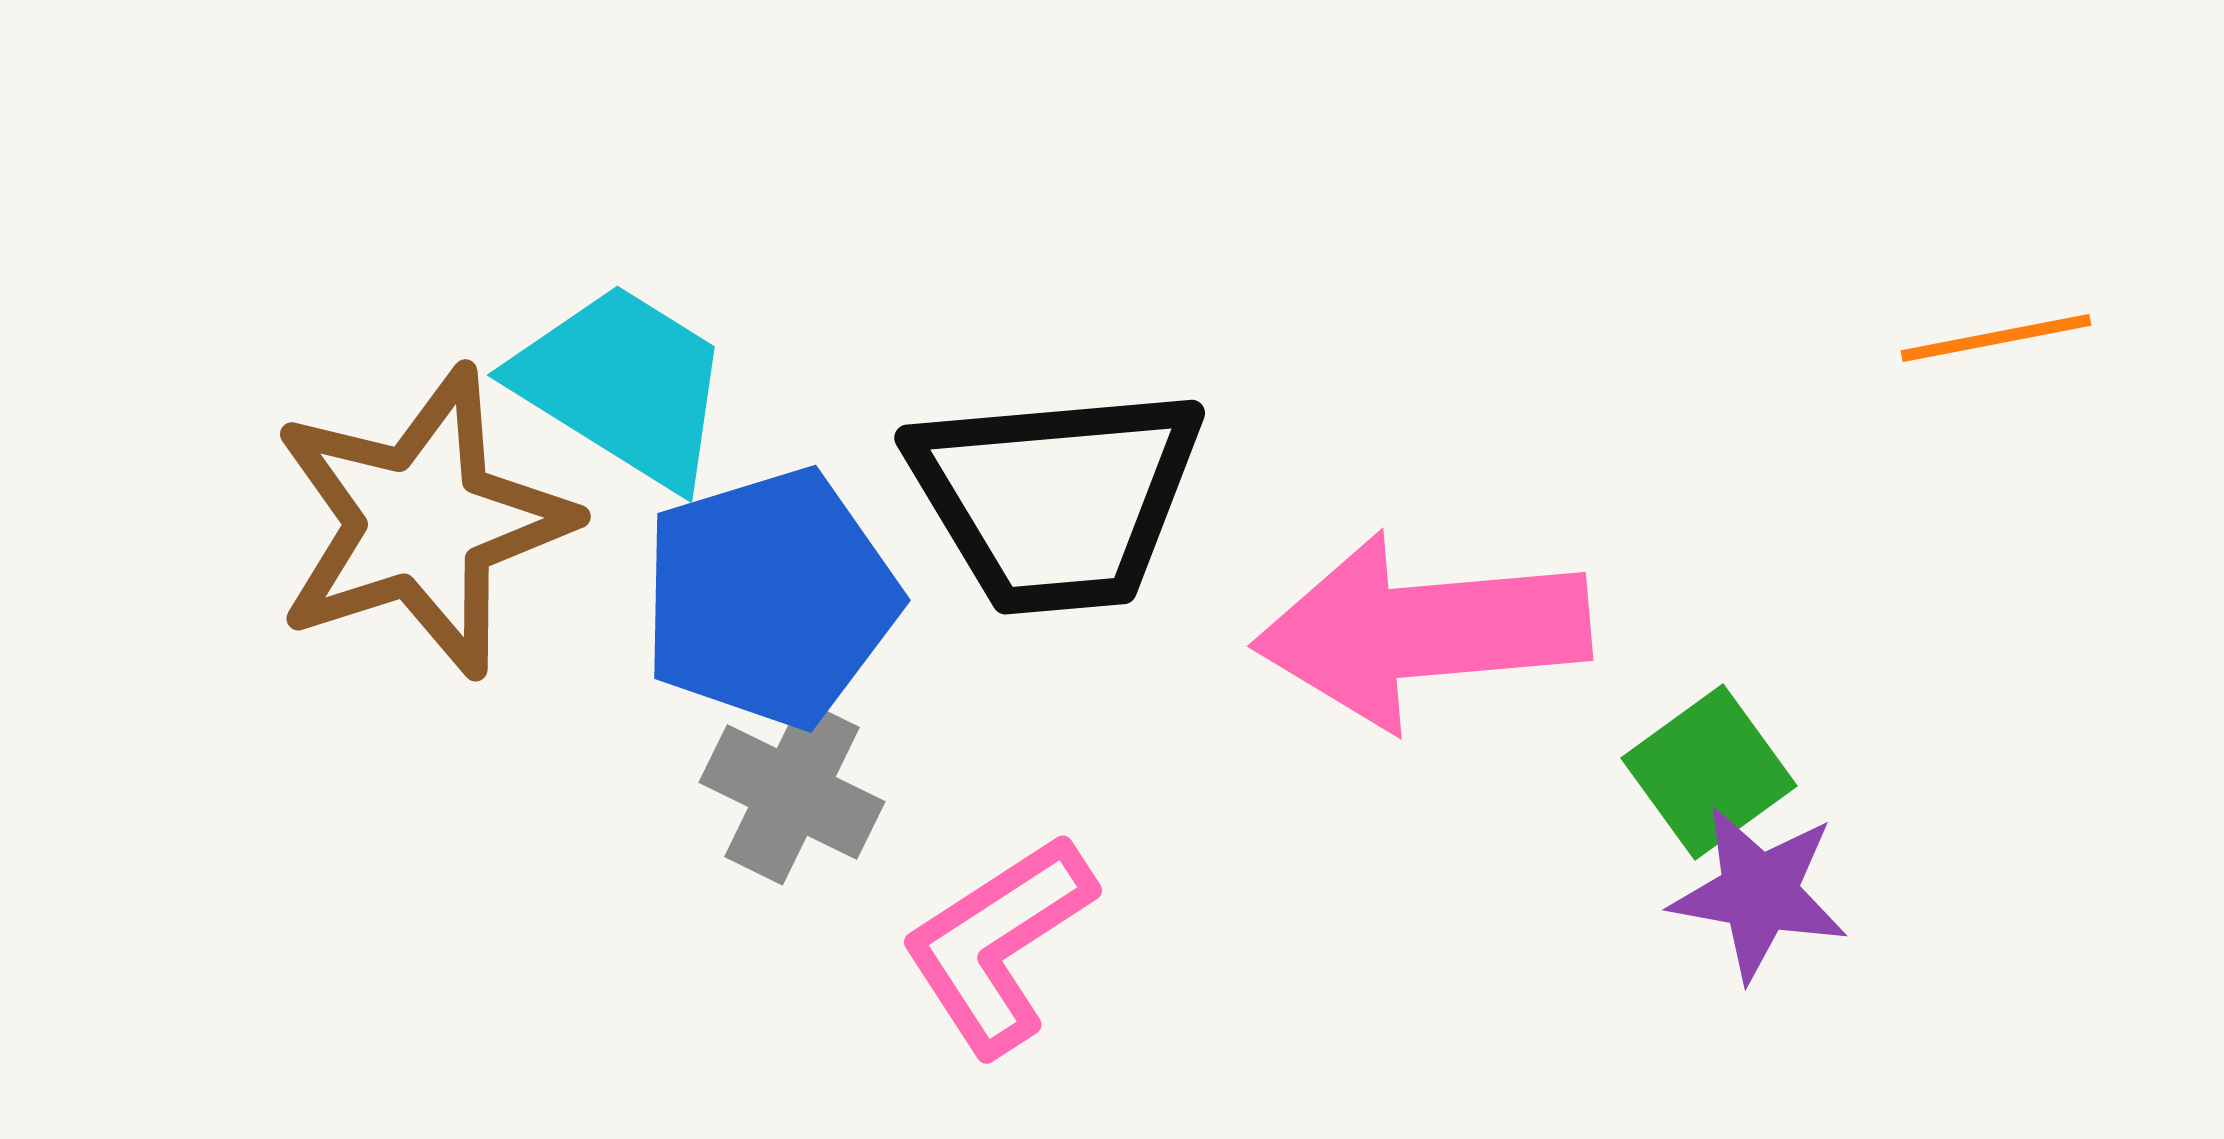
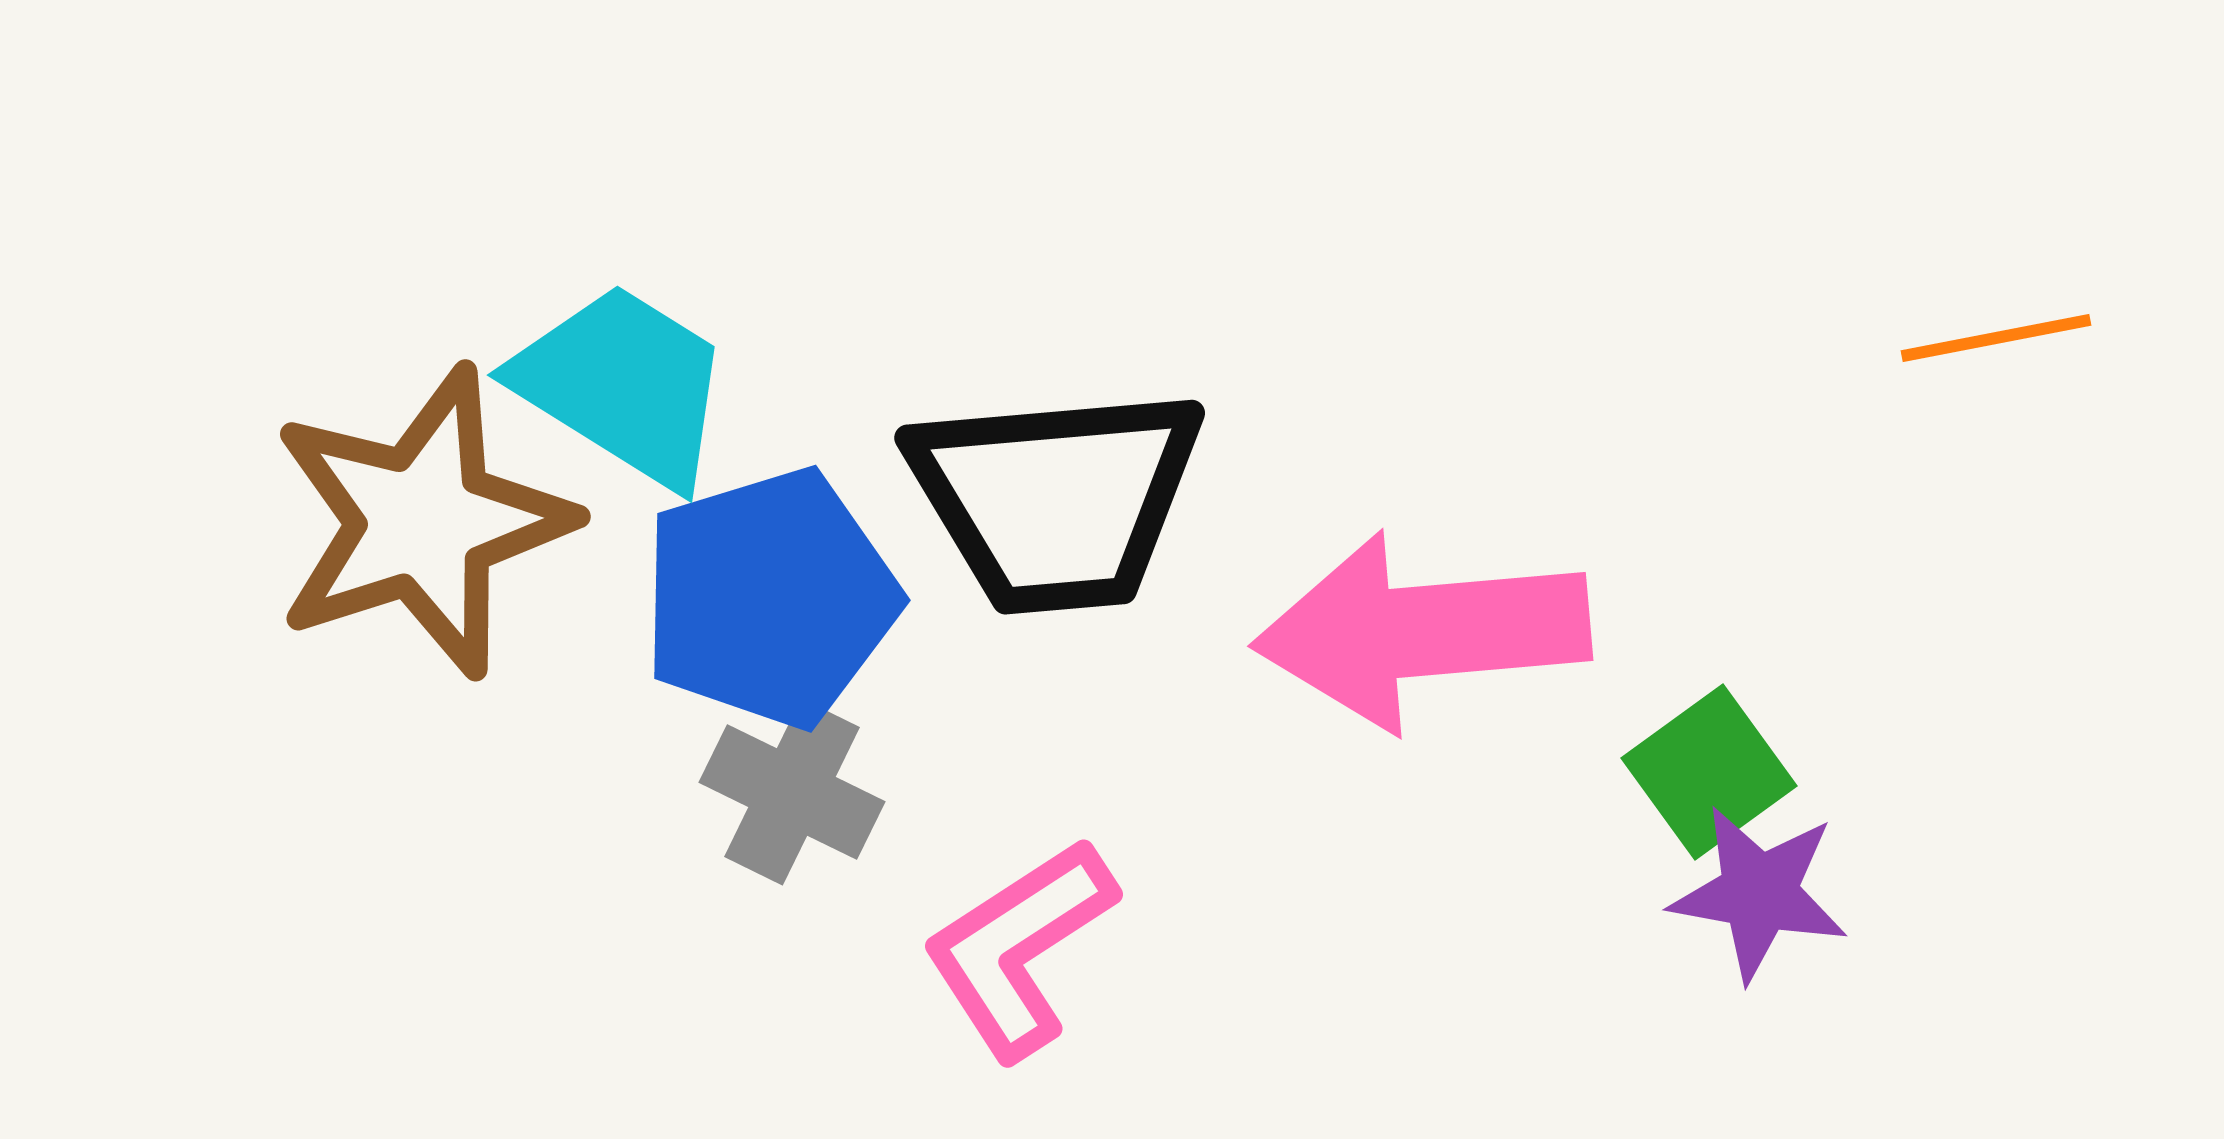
pink L-shape: moved 21 px right, 4 px down
